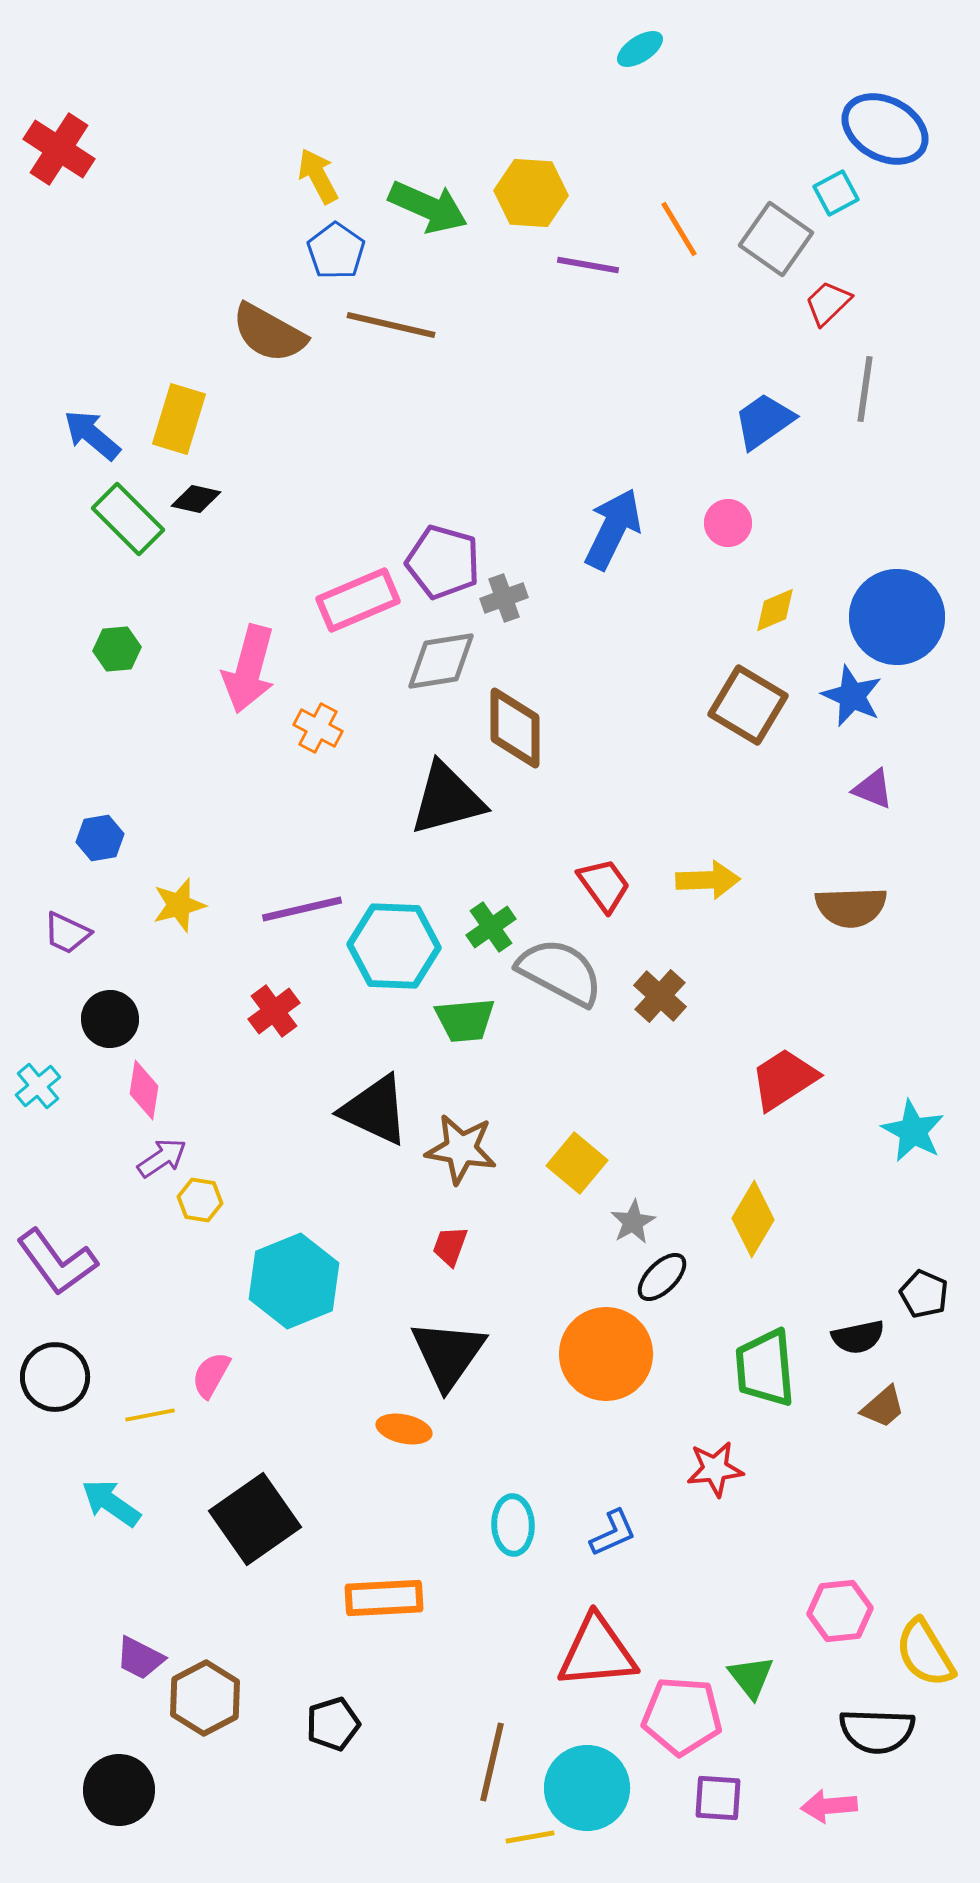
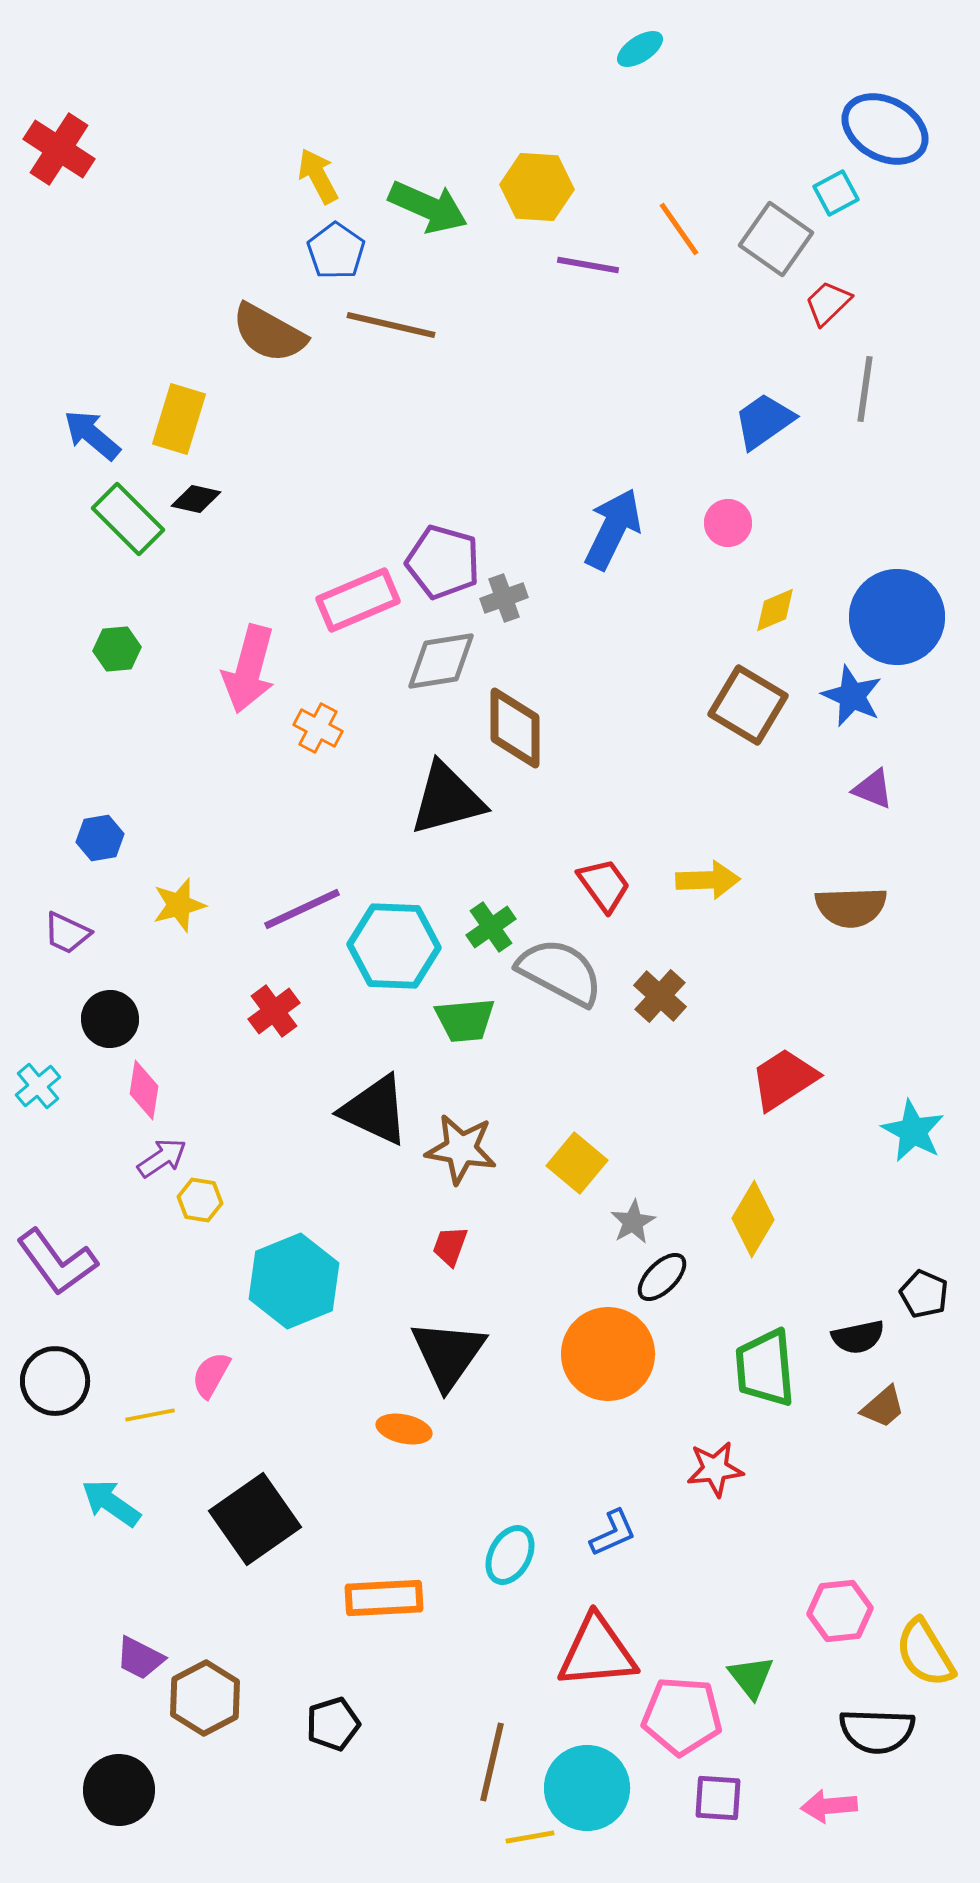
yellow hexagon at (531, 193): moved 6 px right, 6 px up
orange line at (679, 229): rotated 4 degrees counterclockwise
purple line at (302, 909): rotated 12 degrees counterclockwise
orange circle at (606, 1354): moved 2 px right
black circle at (55, 1377): moved 4 px down
cyan ellipse at (513, 1525): moved 3 px left, 30 px down; rotated 30 degrees clockwise
